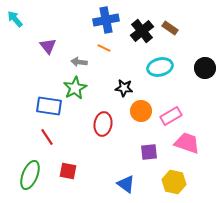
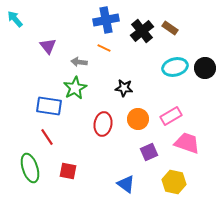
cyan ellipse: moved 15 px right
orange circle: moved 3 px left, 8 px down
purple square: rotated 18 degrees counterclockwise
green ellipse: moved 7 px up; rotated 40 degrees counterclockwise
